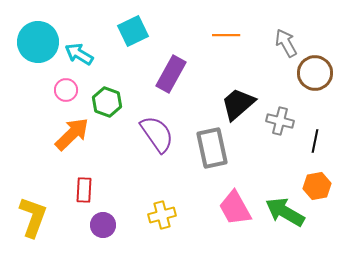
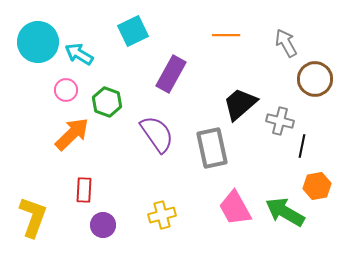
brown circle: moved 6 px down
black trapezoid: moved 2 px right
black line: moved 13 px left, 5 px down
